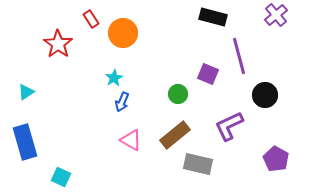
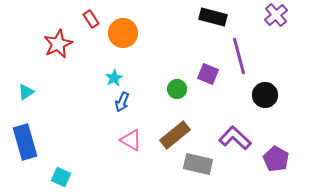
red star: rotated 12 degrees clockwise
green circle: moved 1 px left, 5 px up
purple L-shape: moved 6 px right, 12 px down; rotated 68 degrees clockwise
